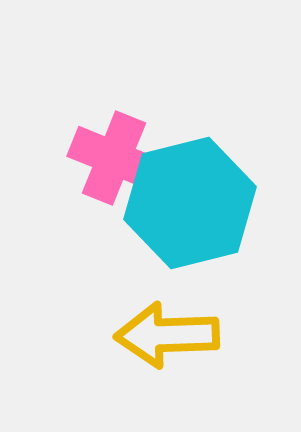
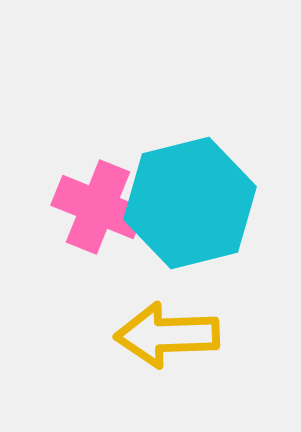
pink cross: moved 16 px left, 49 px down
